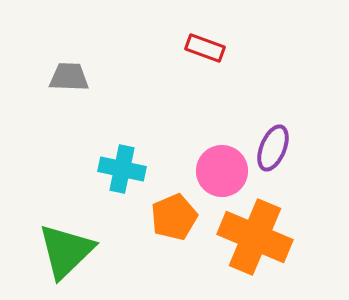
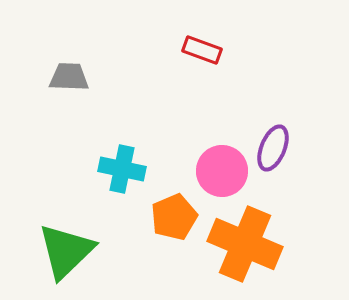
red rectangle: moved 3 px left, 2 px down
orange cross: moved 10 px left, 7 px down
